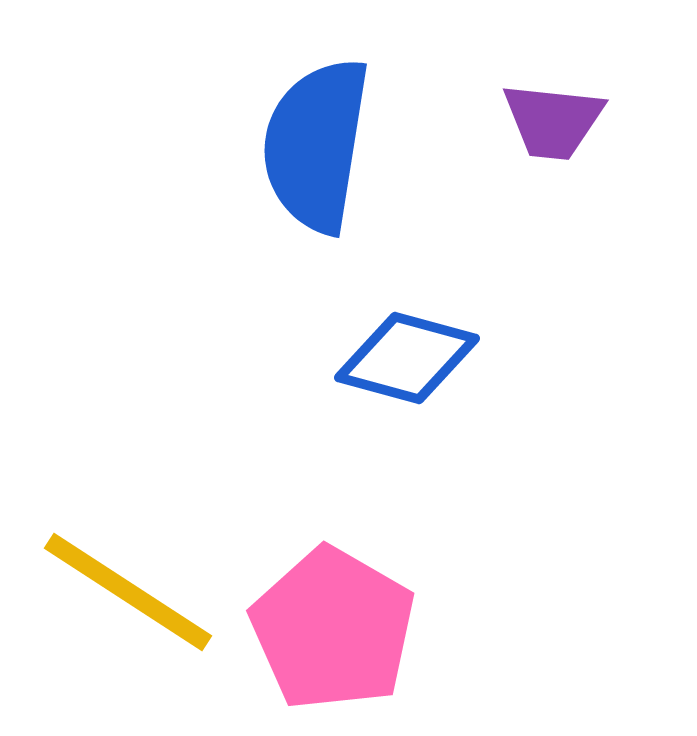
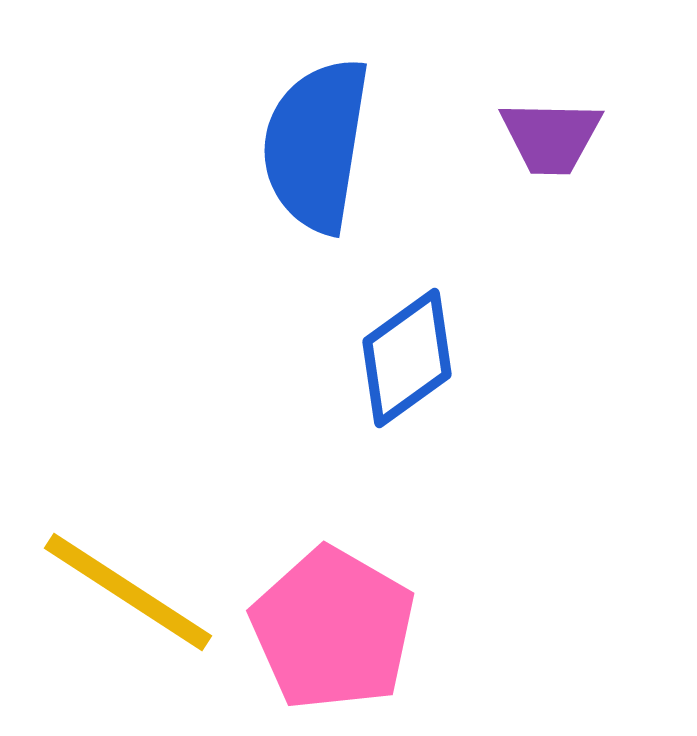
purple trapezoid: moved 2 px left, 16 px down; rotated 5 degrees counterclockwise
blue diamond: rotated 51 degrees counterclockwise
